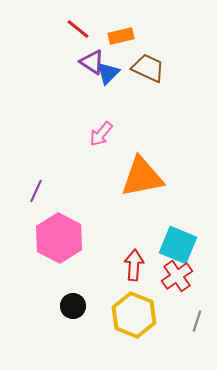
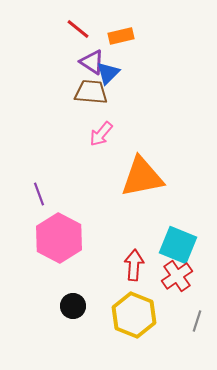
brown trapezoid: moved 57 px left, 24 px down; rotated 20 degrees counterclockwise
purple line: moved 3 px right, 3 px down; rotated 45 degrees counterclockwise
